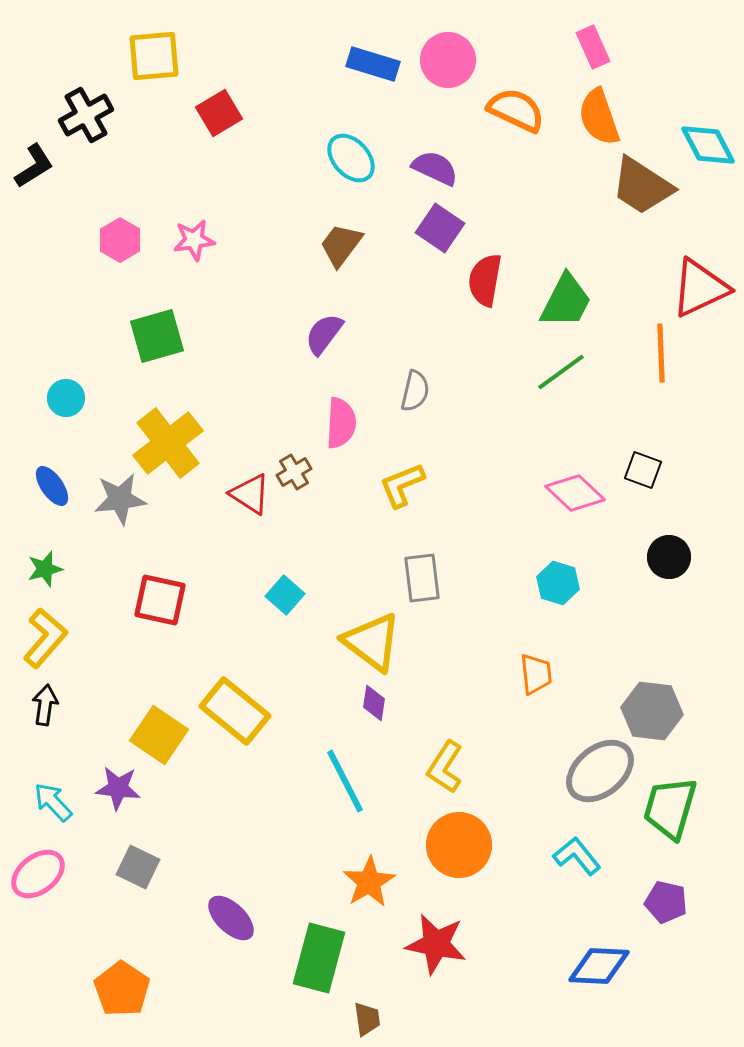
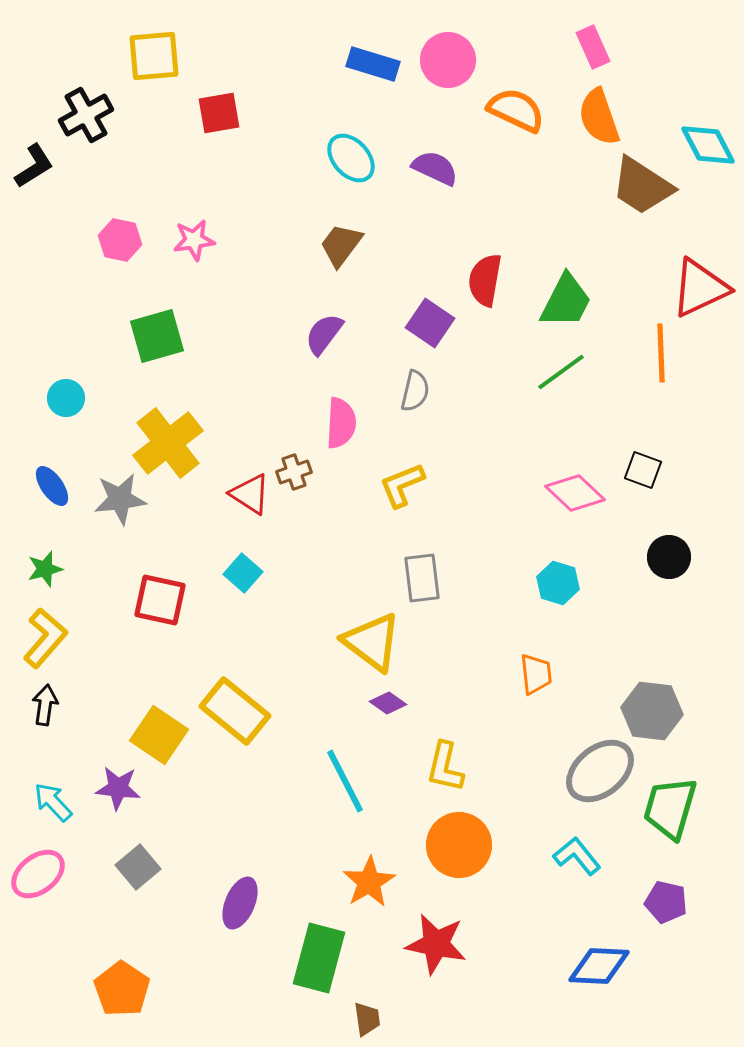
red square at (219, 113): rotated 21 degrees clockwise
purple square at (440, 228): moved 10 px left, 95 px down
pink hexagon at (120, 240): rotated 18 degrees counterclockwise
brown cross at (294, 472): rotated 12 degrees clockwise
cyan square at (285, 595): moved 42 px left, 22 px up
purple diamond at (374, 703): moved 14 px right; rotated 63 degrees counterclockwise
yellow L-shape at (445, 767): rotated 20 degrees counterclockwise
gray square at (138, 867): rotated 24 degrees clockwise
purple ellipse at (231, 918): moved 9 px right, 15 px up; rotated 69 degrees clockwise
